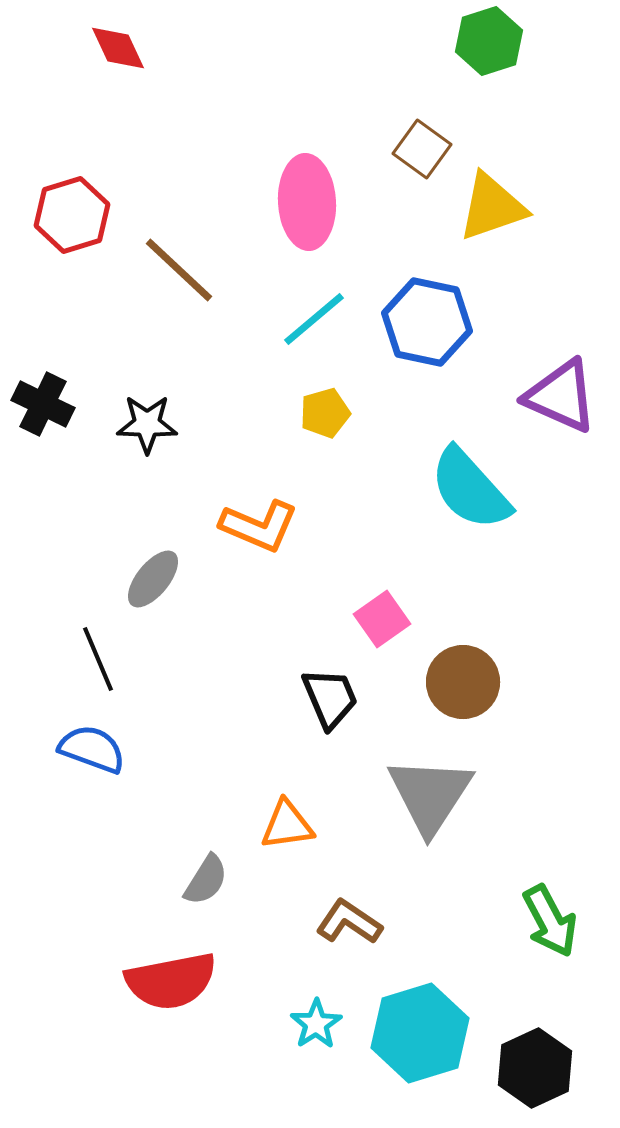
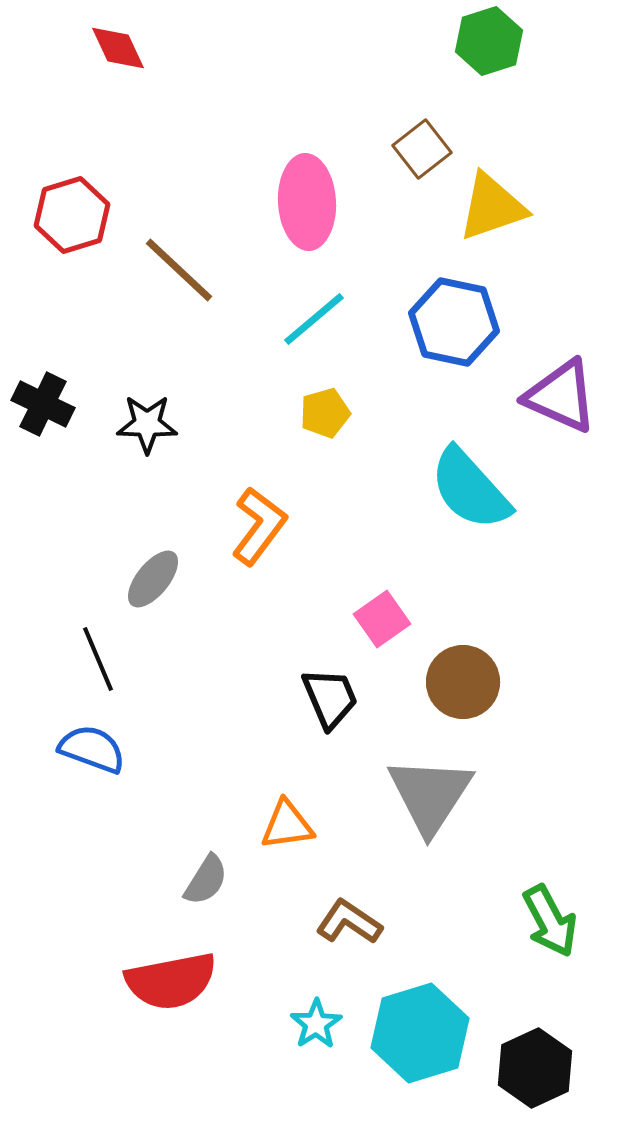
brown square: rotated 16 degrees clockwise
blue hexagon: moved 27 px right
orange L-shape: rotated 76 degrees counterclockwise
